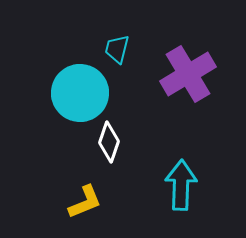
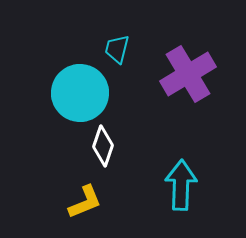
white diamond: moved 6 px left, 4 px down
